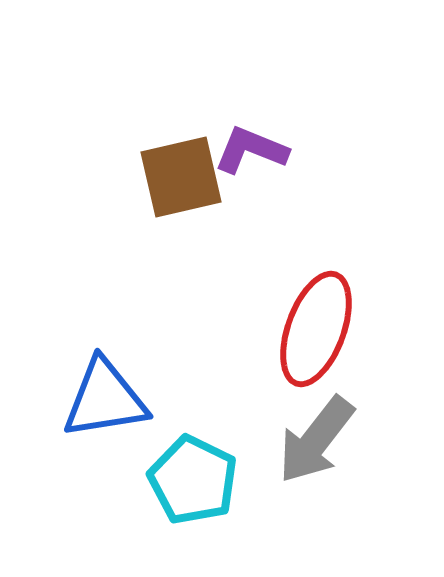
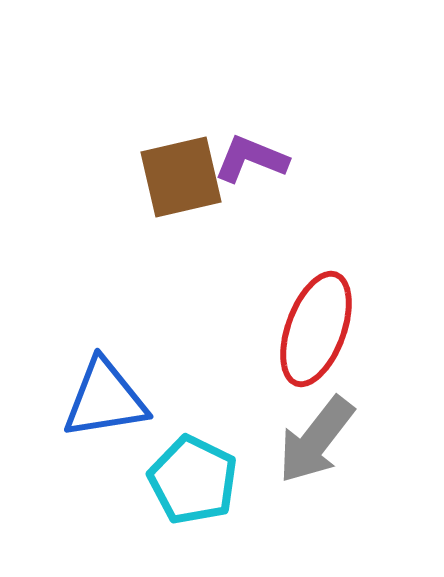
purple L-shape: moved 9 px down
